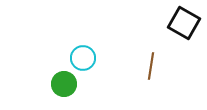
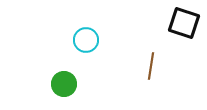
black square: rotated 12 degrees counterclockwise
cyan circle: moved 3 px right, 18 px up
